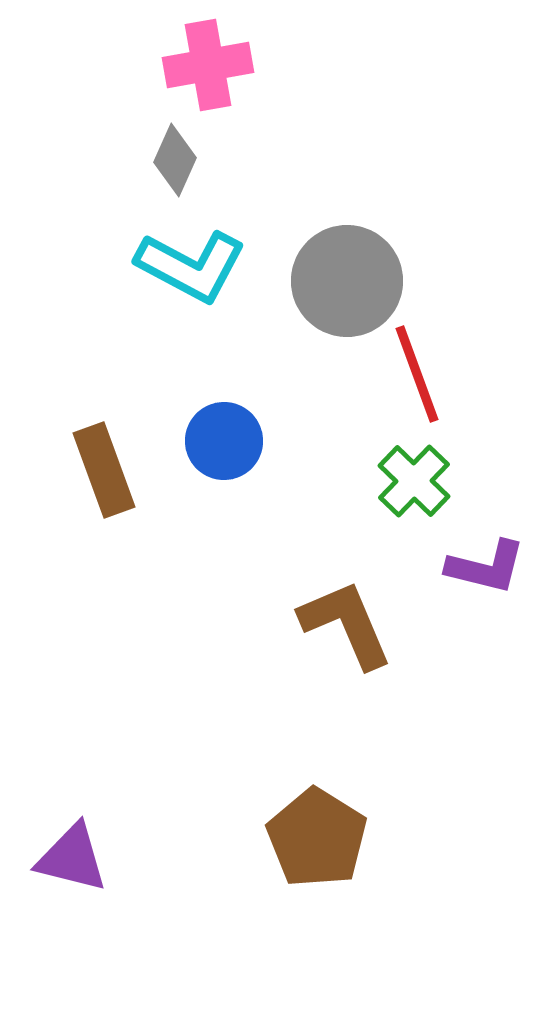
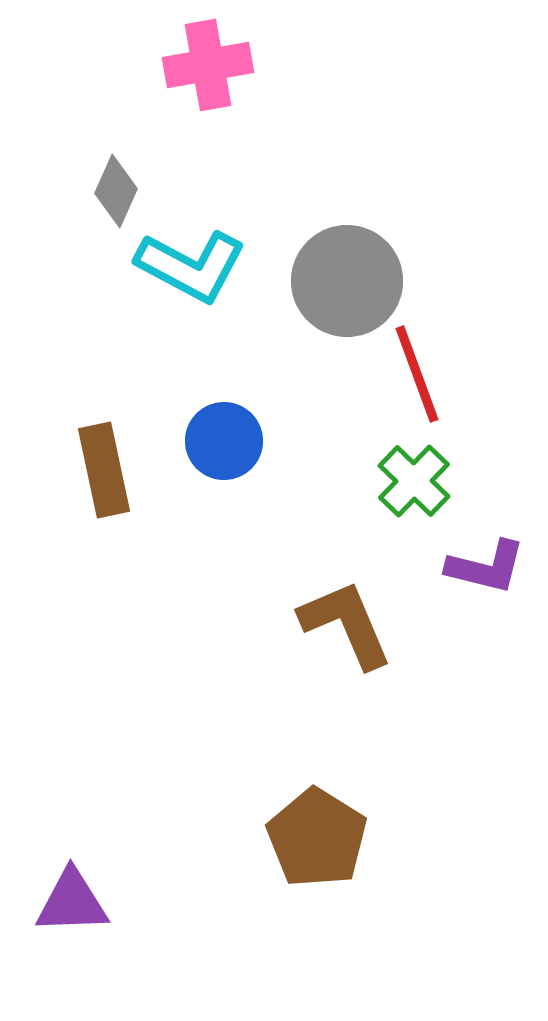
gray diamond: moved 59 px left, 31 px down
brown rectangle: rotated 8 degrees clockwise
purple triangle: moved 44 px down; rotated 16 degrees counterclockwise
